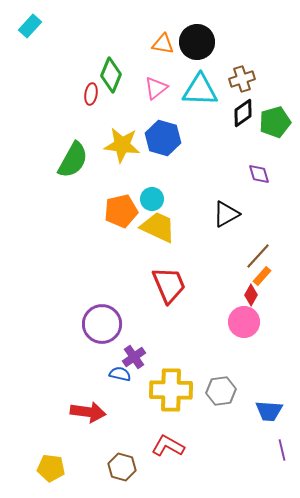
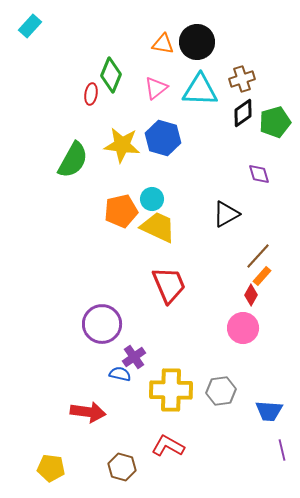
pink circle: moved 1 px left, 6 px down
